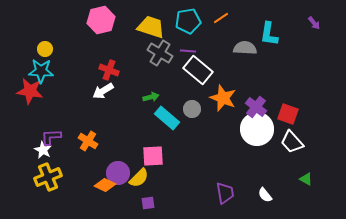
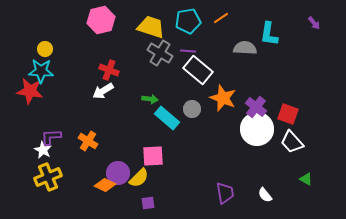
green arrow: moved 1 px left, 2 px down; rotated 21 degrees clockwise
